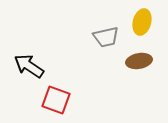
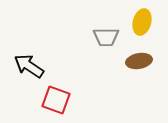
gray trapezoid: rotated 12 degrees clockwise
